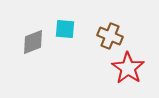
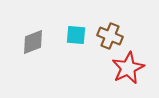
cyan square: moved 11 px right, 6 px down
red star: rotated 12 degrees clockwise
